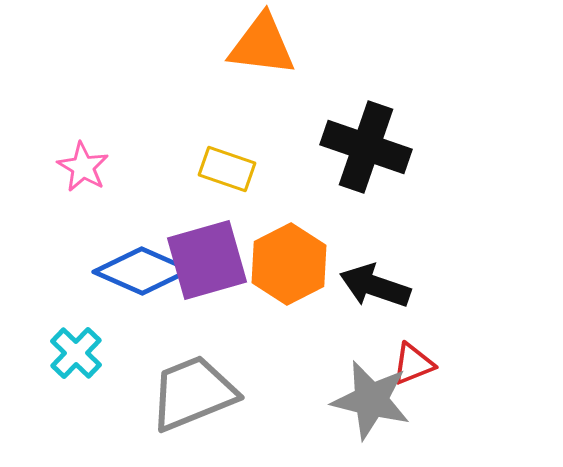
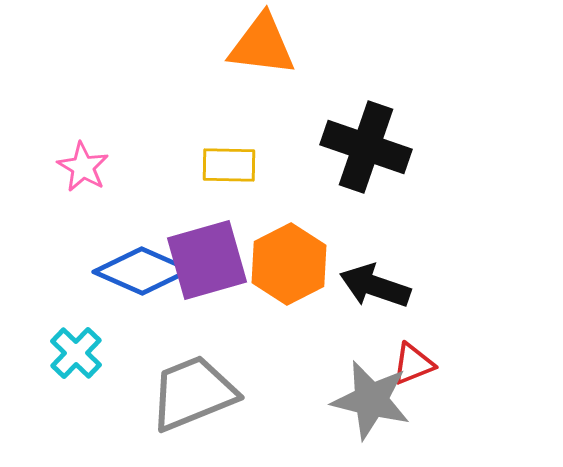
yellow rectangle: moved 2 px right, 4 px up; rotated 18 degrees counterclockwise
